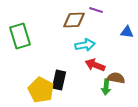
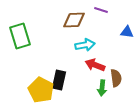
purple line: moved 5 px right
brown semicircle: rotated 72 degrees clockwise
green arrow: moved 4 px left, 1 px down
